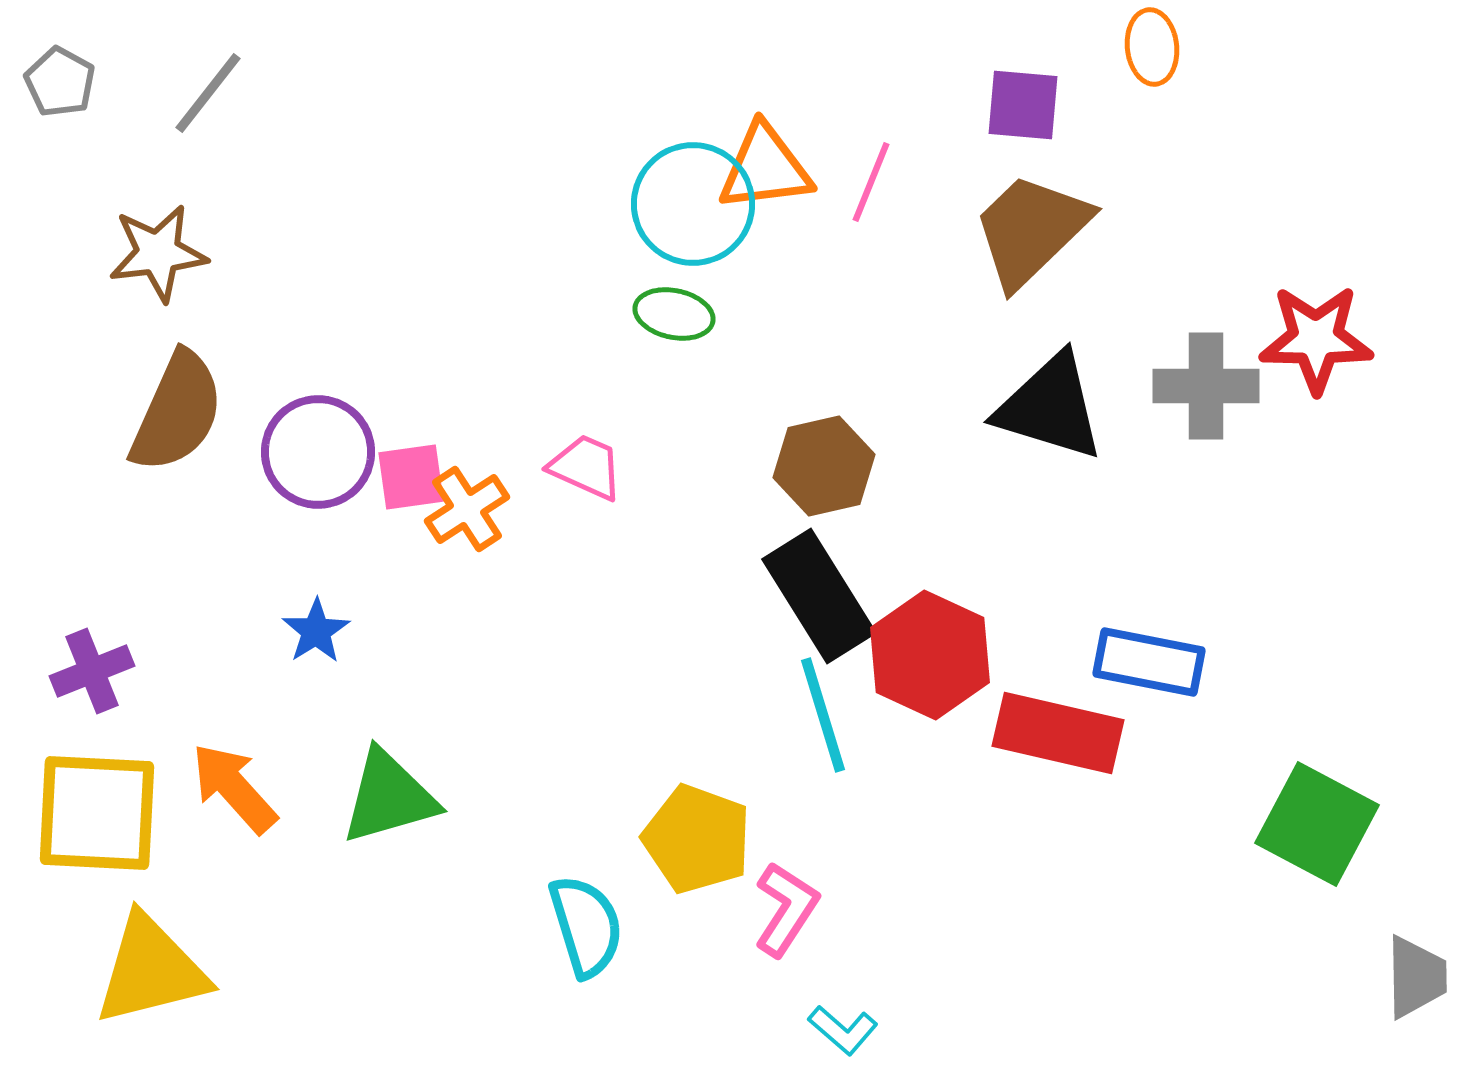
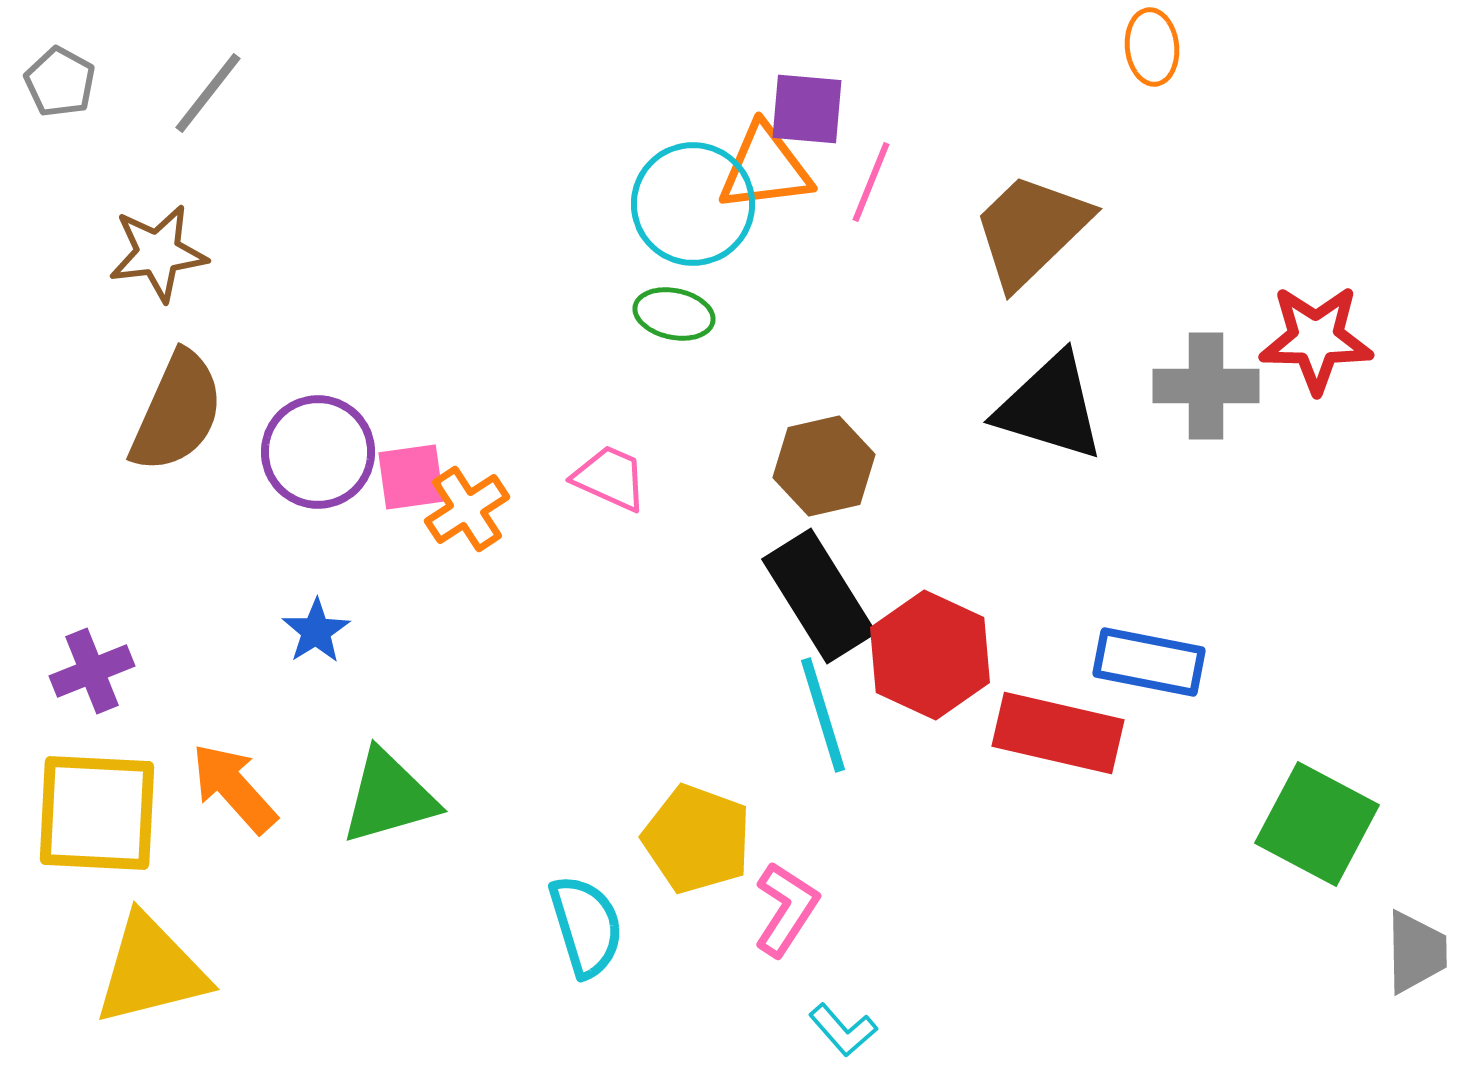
purple square: moved 216 px left, 4 px down
pink trapezoid: moved 24 px right, 11 px down
gray trapezoid: moved 25 px up
cyan L-shape: rotated 8 degrees clockwise
